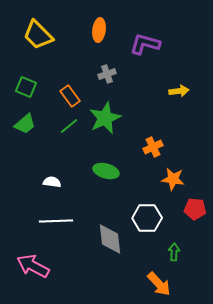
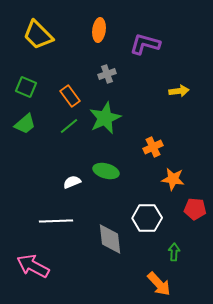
white semicircle: moved 20 px right; rotated 30 degrees counterclockwise
